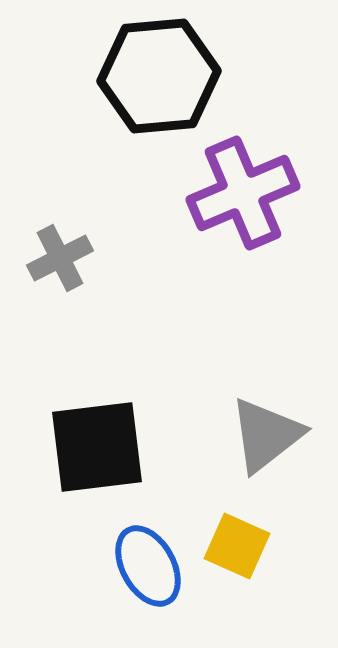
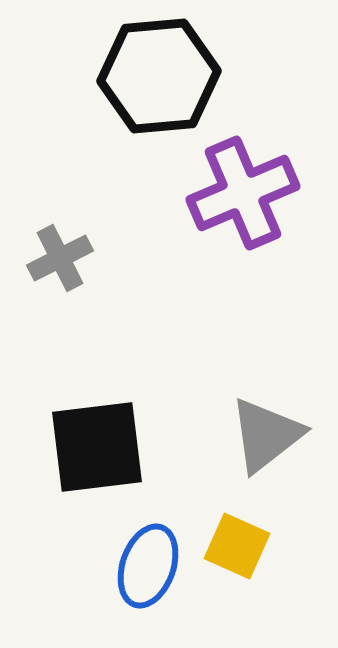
blue ellipse: rotated 48 degrees clockwise
